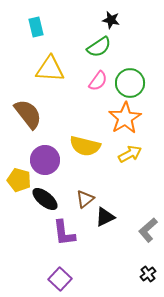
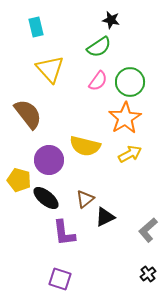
yellow triangle: rotated 44 degrees clockwise
green circle: moved 1 px up
purple circle: moved 4 px right
black ellipse: moved 1 px right, 1 px up
purple square: rotated 25 degrees counterclockwise
